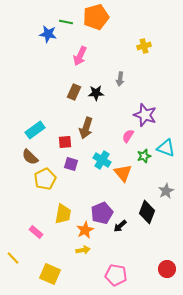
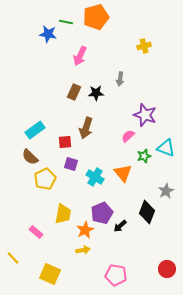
pink semicircle: rotated 16 degrees clockwise
cyan cross: moved 7 px left, 17 px down
